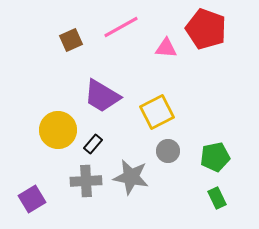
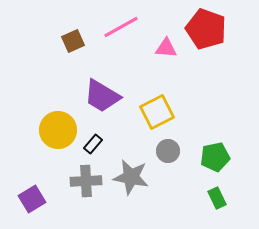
brown square: moved 2 px right, 1 px down
